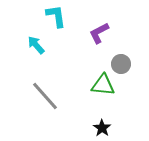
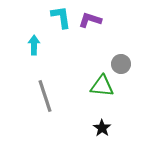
cyan L-shape: moved 5 px right, 1 px down
purple L-shape: moved 9 px left, 13 px up; rotated 45 degrees clockwise
cyan arrow: moved 2 px left; rotated 42 degrees clockwise
green triangle: moved 1 px left, 1 px down
gray line: rotated 24 degrees clockwise
